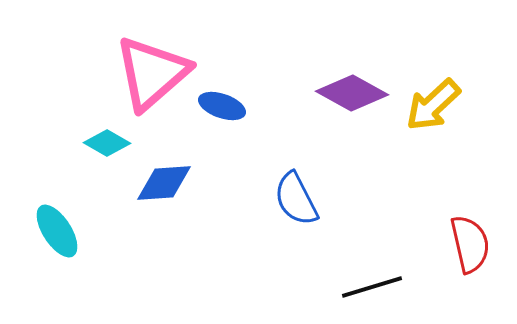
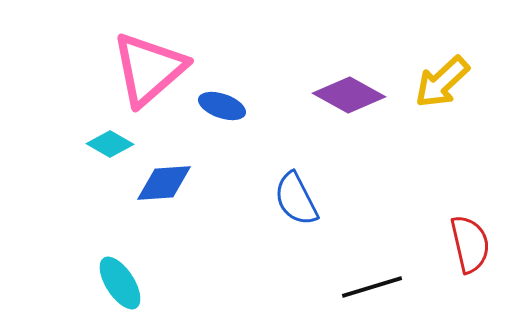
pink triangle: moved 3 px left, 4 px up
purple diamond: moved 3 px left, 2 px down
yellow arrow: moved 9 px right, 23 px up
cyan diamond: moved 3 px right, 1 px down
cyan ellipse: moved 63 px right, 52 px down
